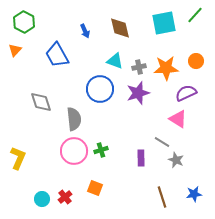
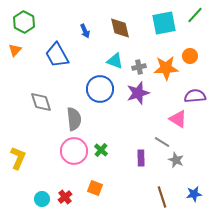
orange circle: moved 6 px left, 5 px up
purple semicircle: moved 9 px right, 3 px down; rotated 20 degrees clockwise
green cross: rotated 32 degrees counterclockwise
